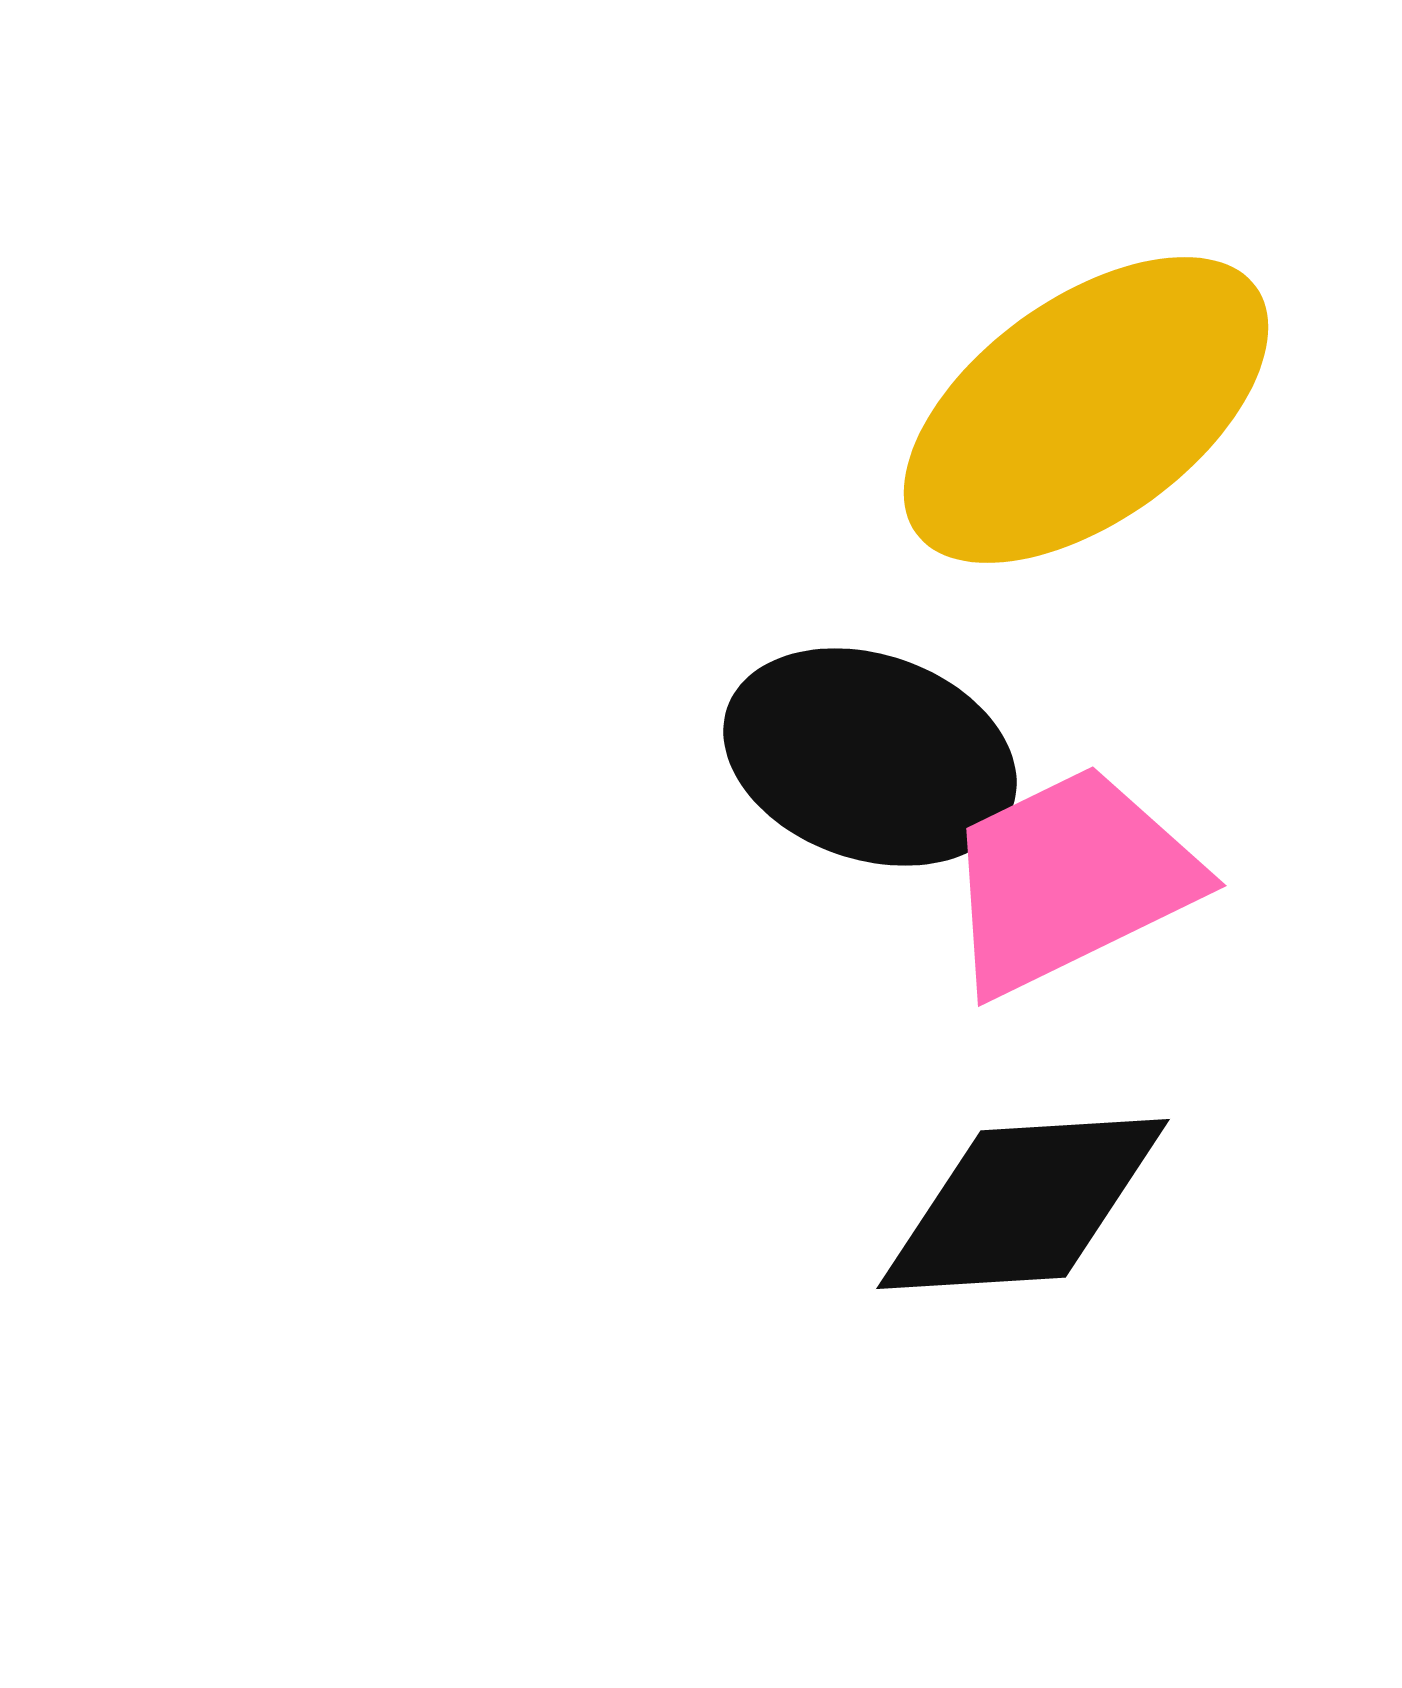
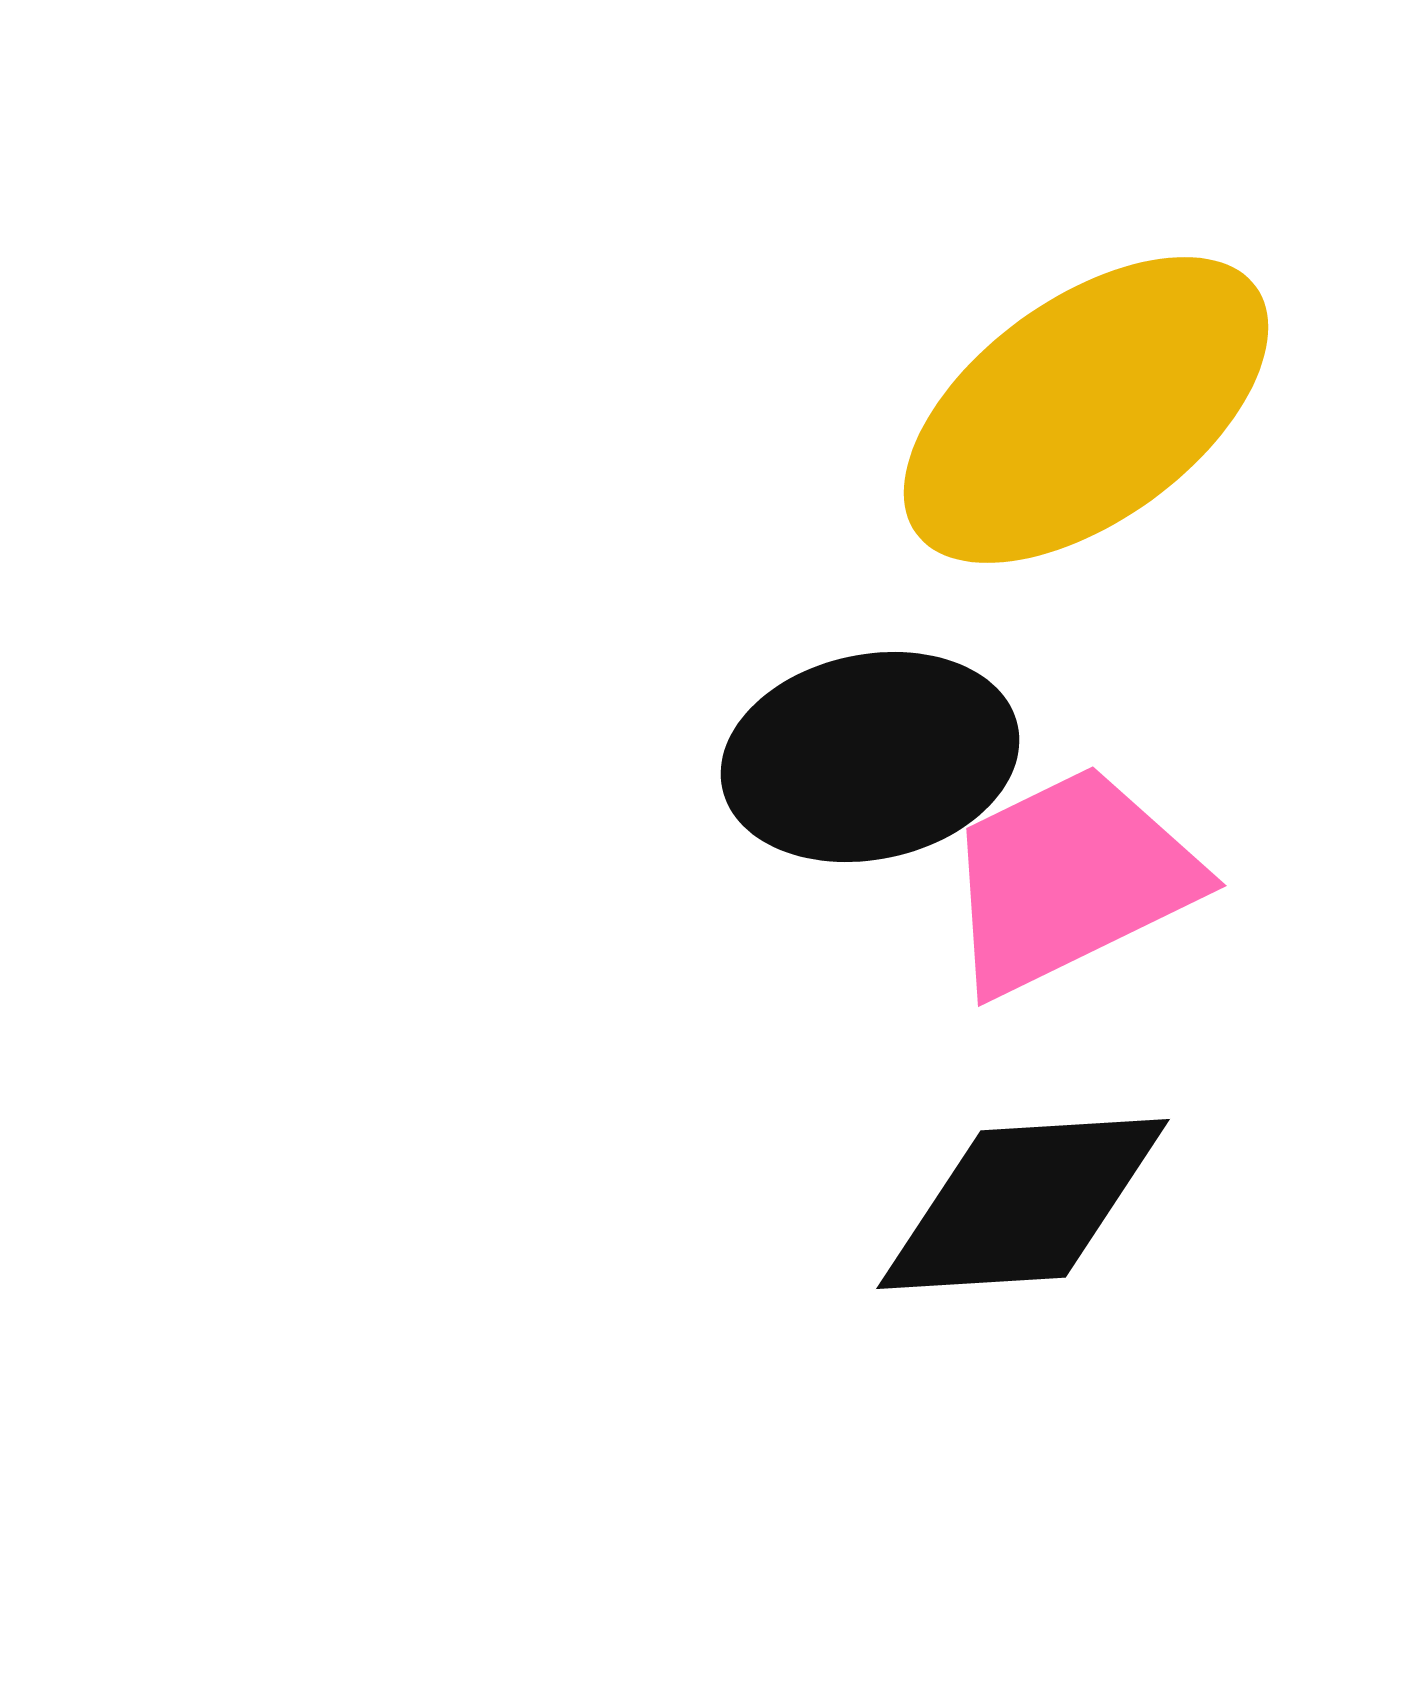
black ellipse: rotated 31 degrees counterclockwise
